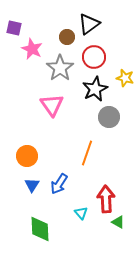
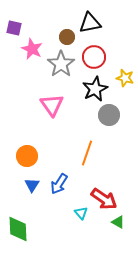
black triangle: moved 1 px right, 1 px up; rotated 25 degrees clockwise
gray star: moved 1 px right, 4 px up
gray circle: moved 2 px up
red arrow: moved 2 px left; rotated 128 degrees clockwise
green diamond: moved 22 px left
